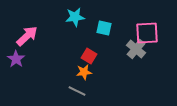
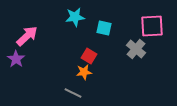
pink square: moved 5 px right, 7 px up
gray line: moved 4 px left, 2 px down
